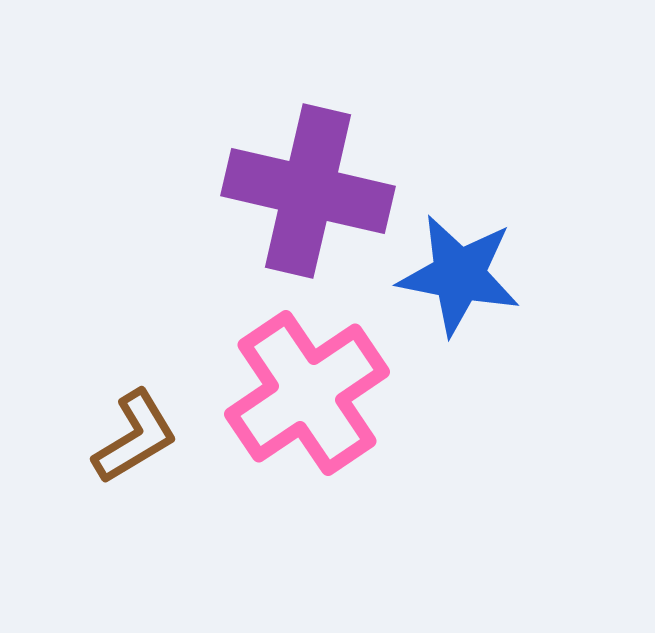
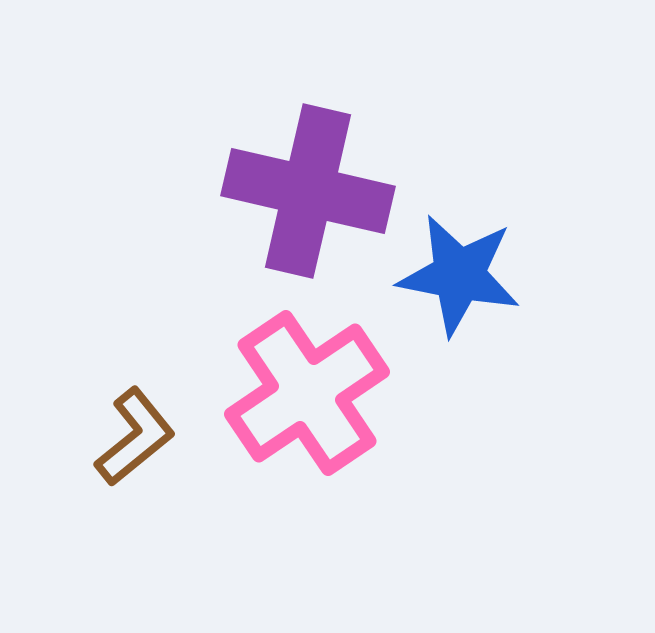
brown L-shape: rotated 8 degrees counterclockwise
